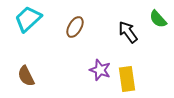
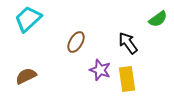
green semicircle: rotated 84 degrees counterclockwise
brown ellipse: moved 1 px right, 15 px down
black arrow: moved 11 px down
brown semicircle: rotated 90 degrees clockwise
